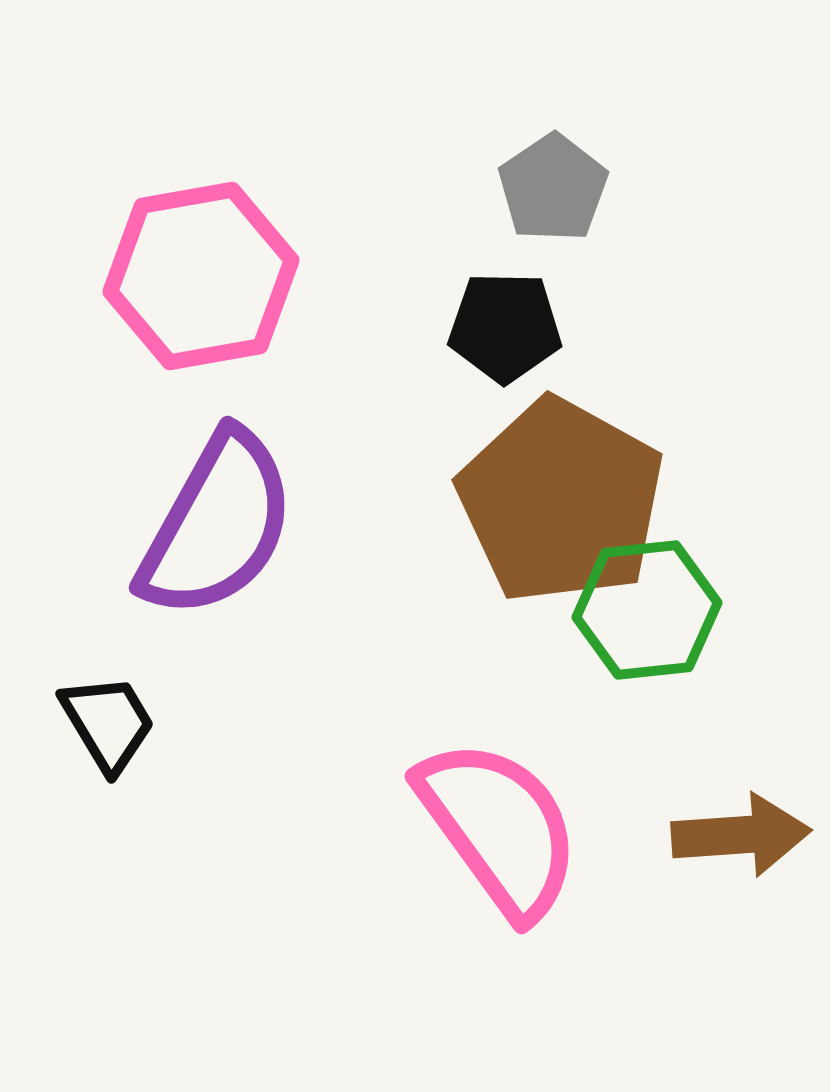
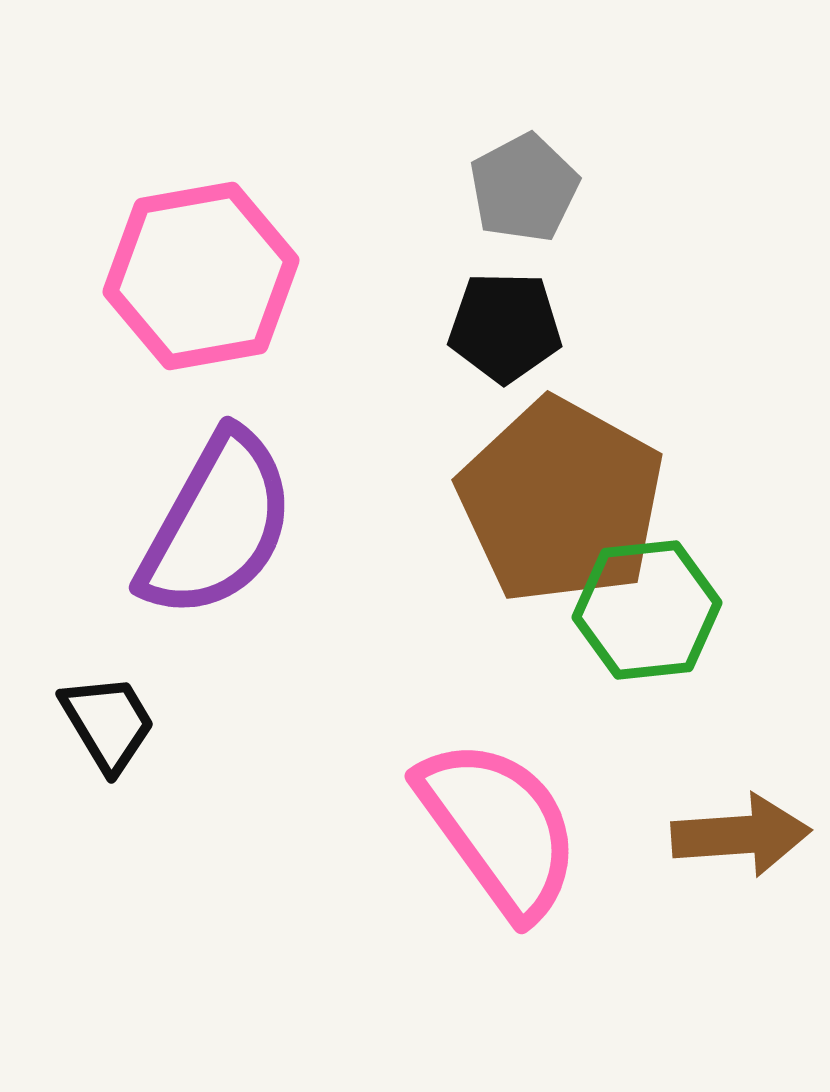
gray pentagon: moved 29 px left; rotated 6 degrees clockwise
